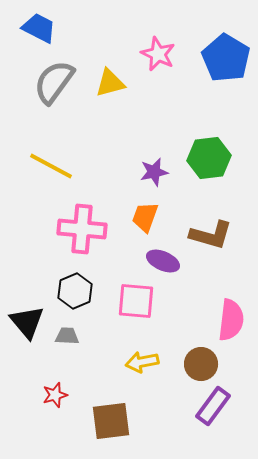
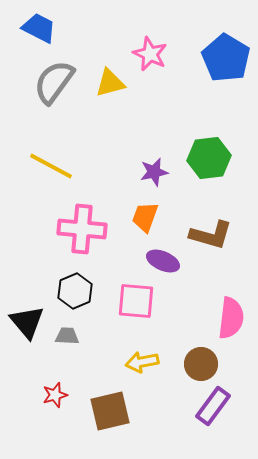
pink star: moved 8 px left
pink semicircle: moved 2 px up
brown square: moved 1 px left, 10 px up; rotated 6 degrees counterclockwise
